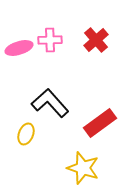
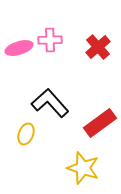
red cross: moved 2 px right, 7 px down
